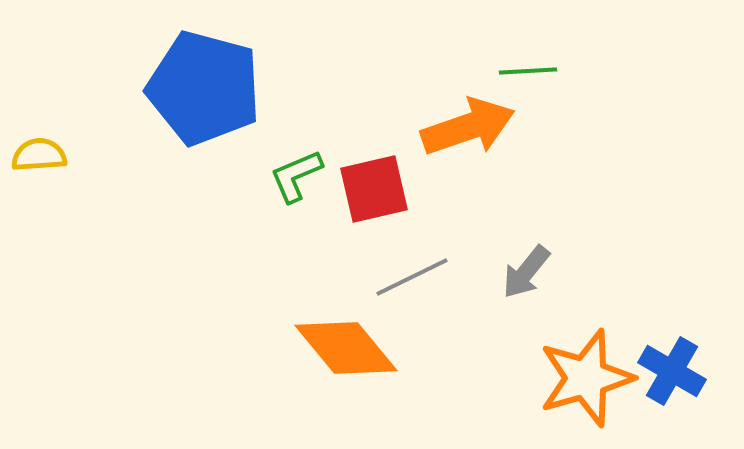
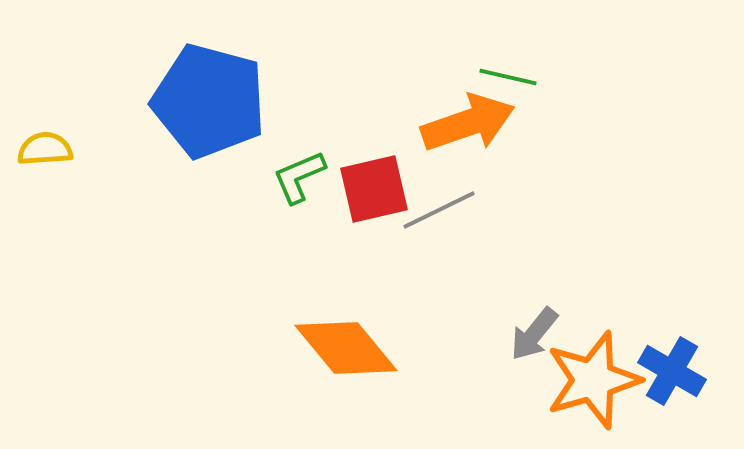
green line: moved 20 px left, 6 px down; rotated 16 degrees clockwise
blue pentagon: moved 5 px right, 13 px down
orange arrow: moved 4 px up
yellow semicircle: moved 6 px right, 6 px up
green L-shape: moved 3 px right, 1 px down
gray arrow: moved 8 px right, 62 px down
gray line: moved 27 px right, 67 px up
orange star: moved 7 px right, 2 px down
